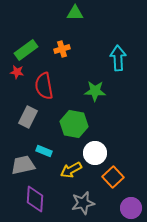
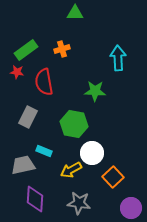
red semicircle: moved 4 px up
white circle: moved 3 px left
gray star: moved 4 px left; rotated 20 degrees clockwise
